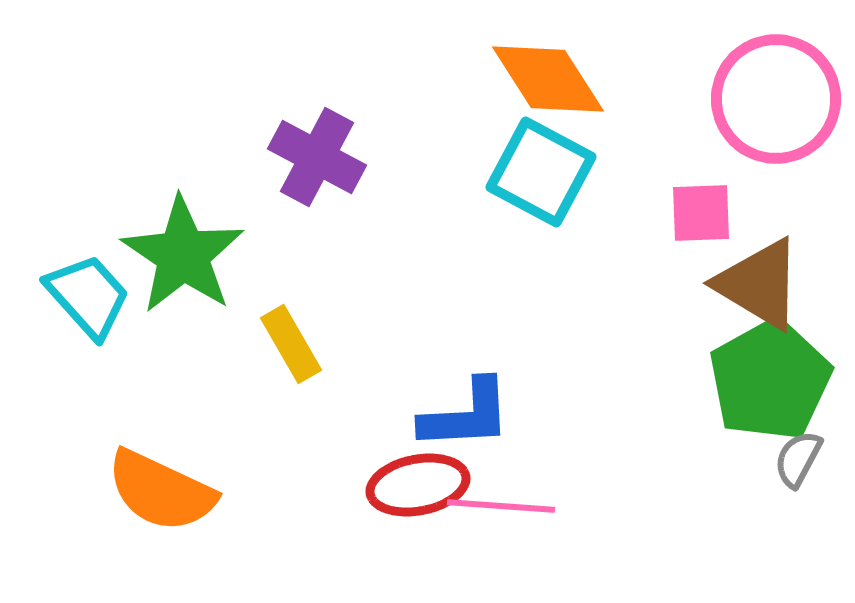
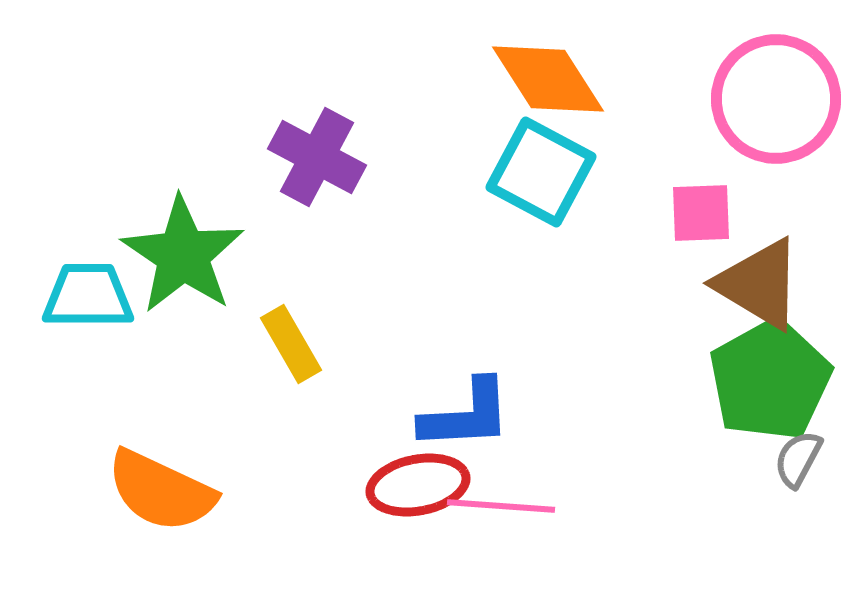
cyan trapezoid: rotated 48 degrees counterclockwise
